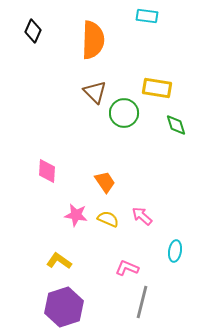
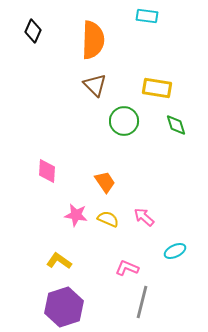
brown triangle: moved 7 px up
green circle: moved 8 px down
pink arrow: moved 2 px right, 1 px down
cyan ellipse: rotated 55 degrees clockwise
